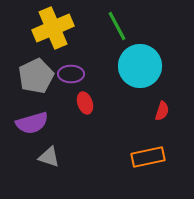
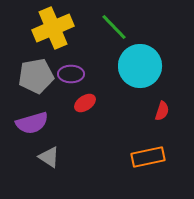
green line: moved 3 px left, 1 px down; rotated 16 degrees counterclockwise
gray pentagon: rotated 16 degrees clockwise
red ellipse: rotated 75 degrees clockwise
gray triangle: rotated 15 degrees clockwise
